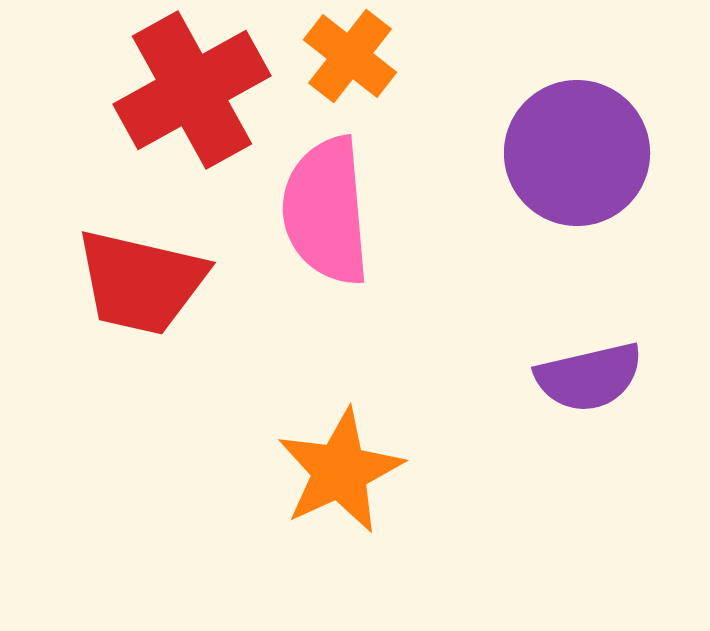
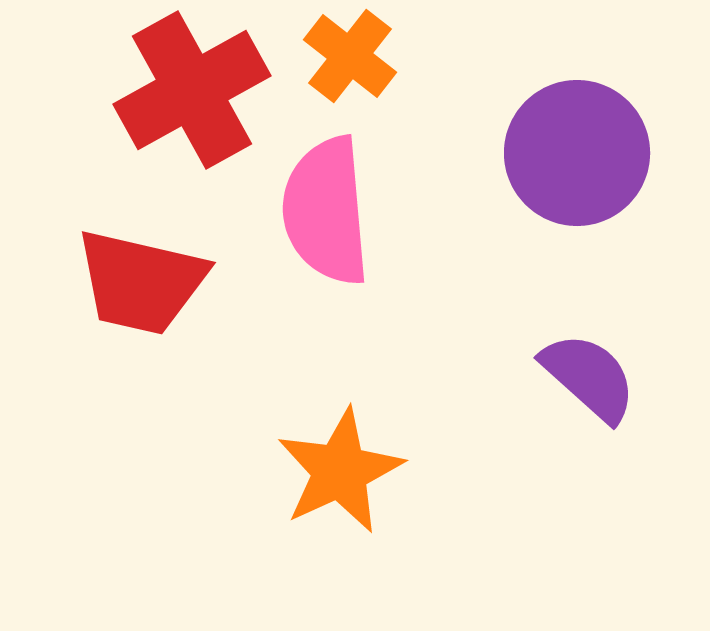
purple semicircle: rotated 125 degrees counterclockwise
